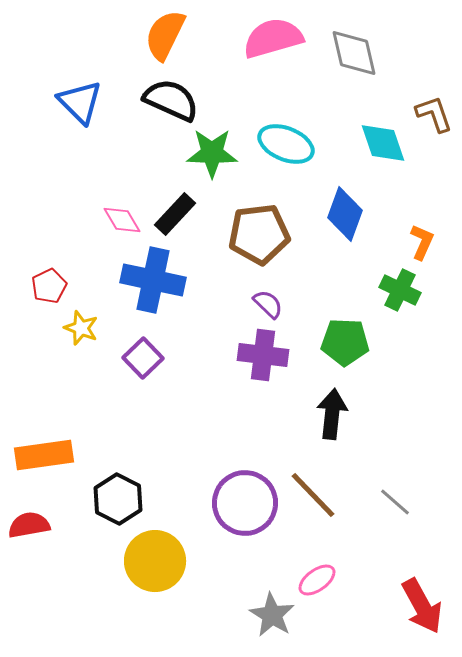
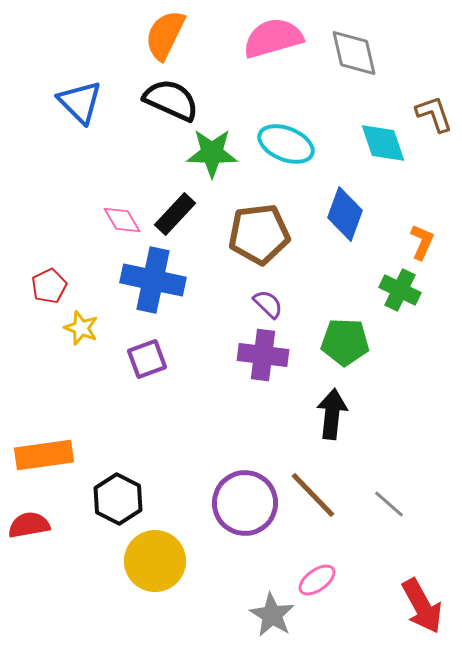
purple square: moved 4 px right, 1 px down; rotated 24 degrees clockwise
gray line: moved 6 px left, 2 px down
